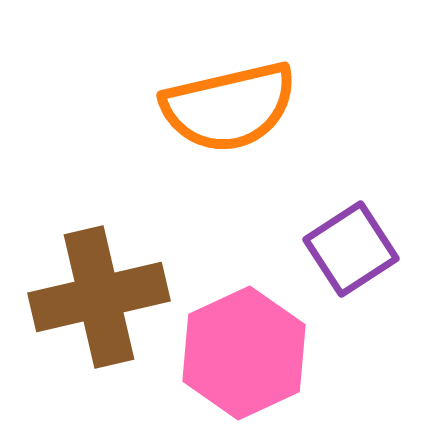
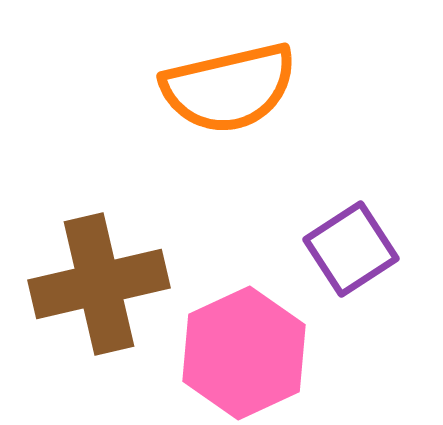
orange semicircle: moved 19 px up
brown cross: moved 13 px up
